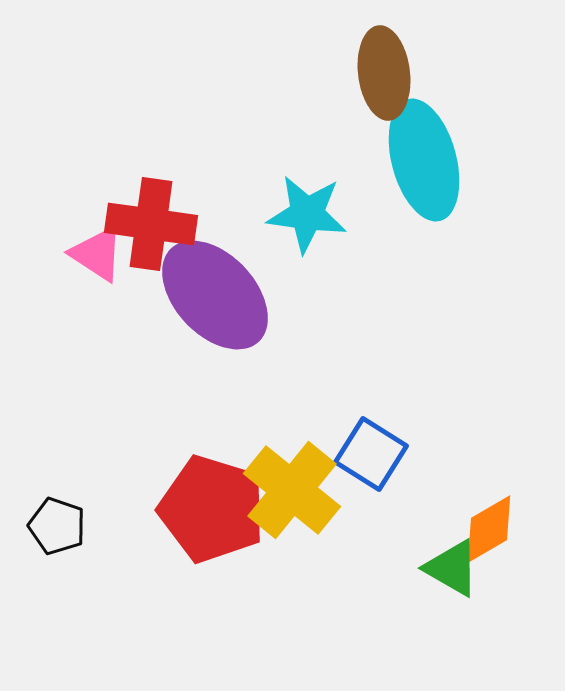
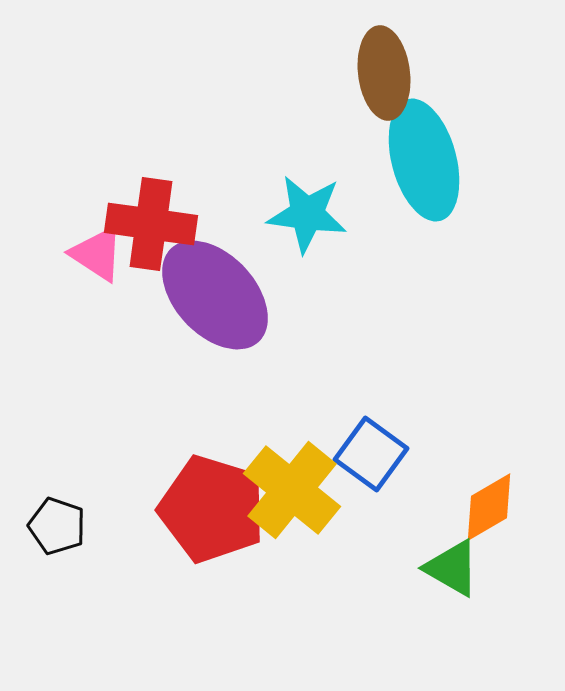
blue square: rotated 4 degrees clockwise
orange diamond: moved 22 px up
